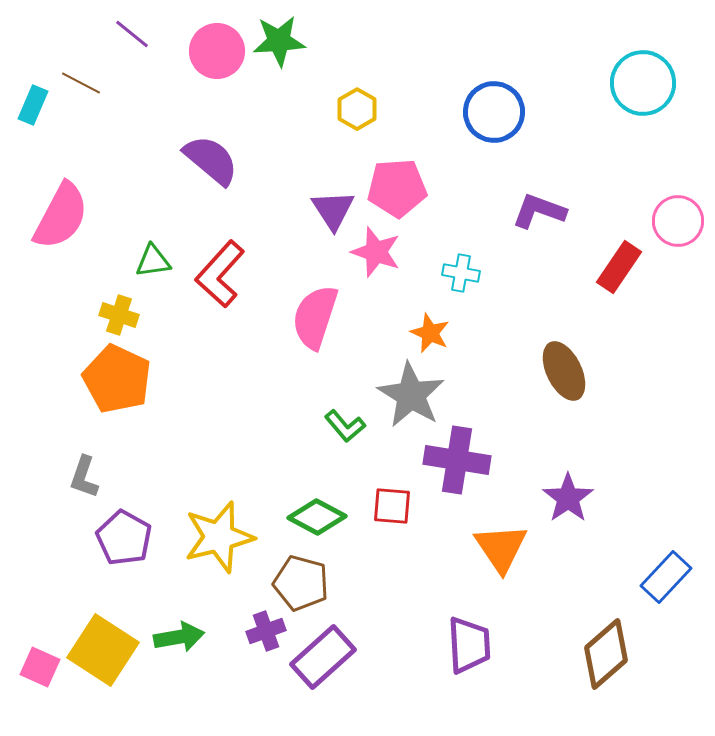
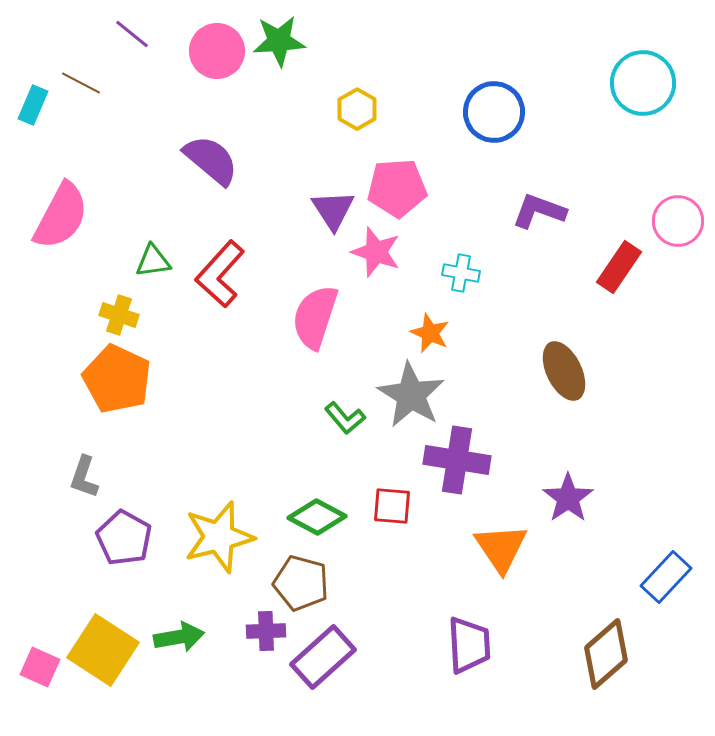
green L-shape at (345, 426): moved 8 px up
purple cross at (266, 631): rotated 18 degrees clockwise
